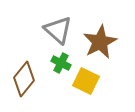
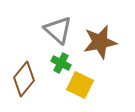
brown star: rotated 16 degrees clockwise
yellow square: moved 6 px left, 4 px down
